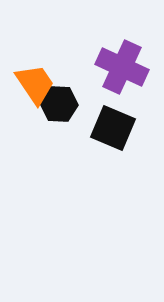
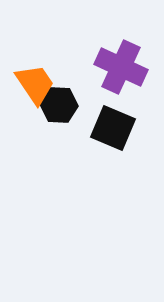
purple cross: moved 1 px left
black hexagon: moved 1 px down
